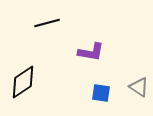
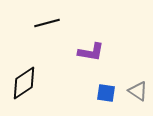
black diamond: moved 1 px right, 1 px down
gray triangle: moved 1 px left, 4 px down
blue square: moved 5 px right
